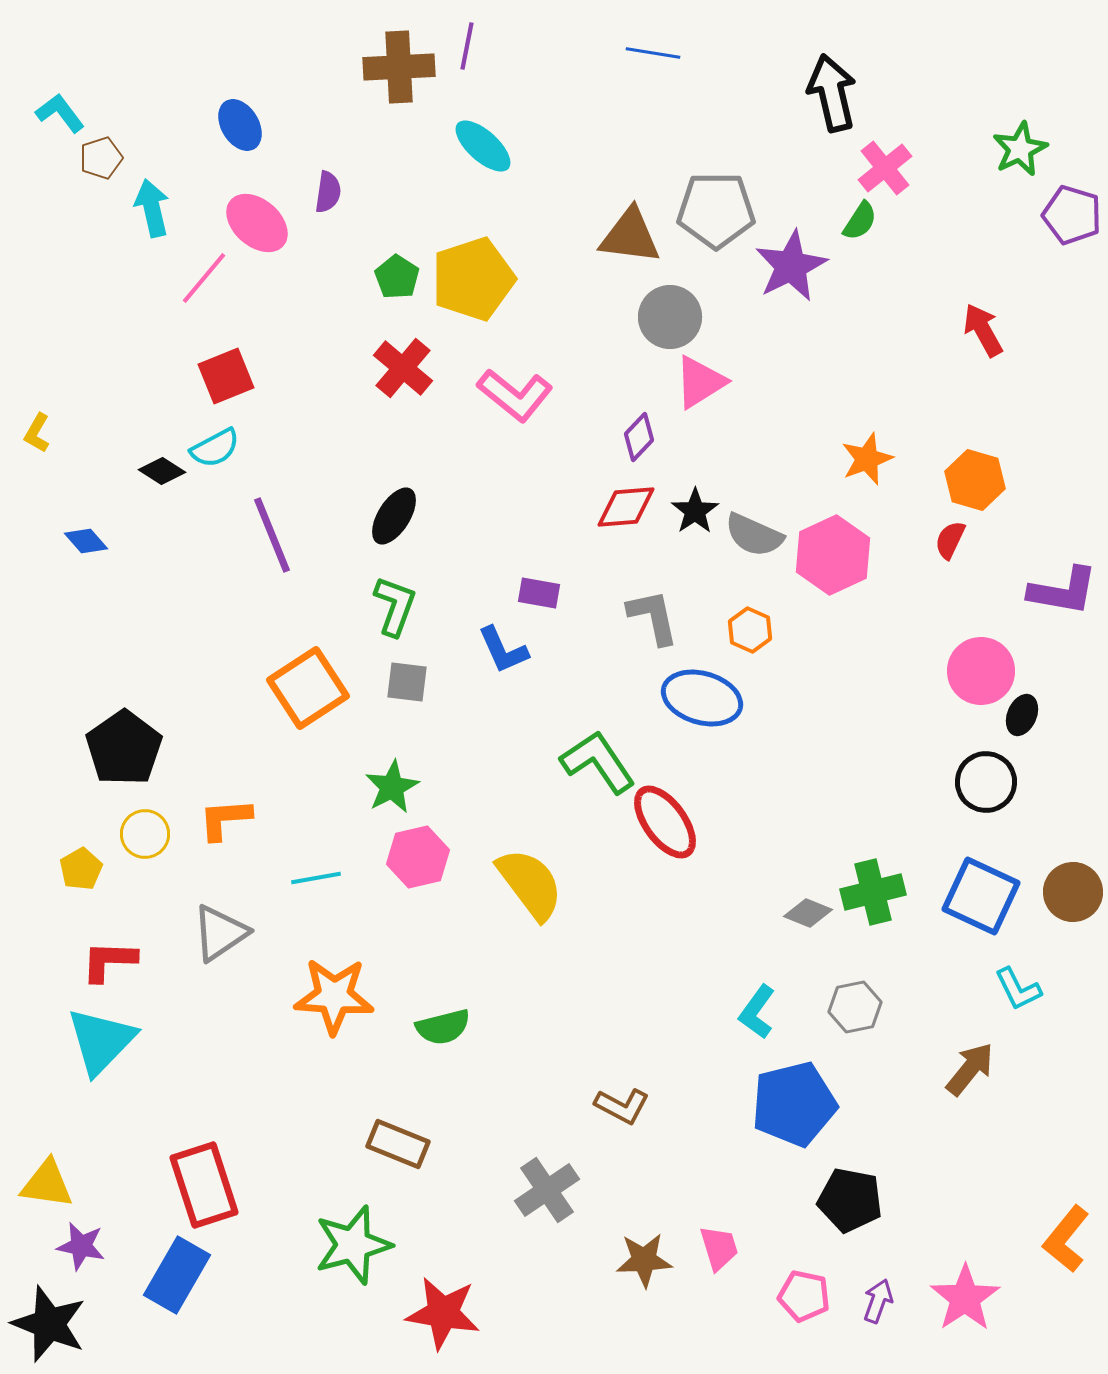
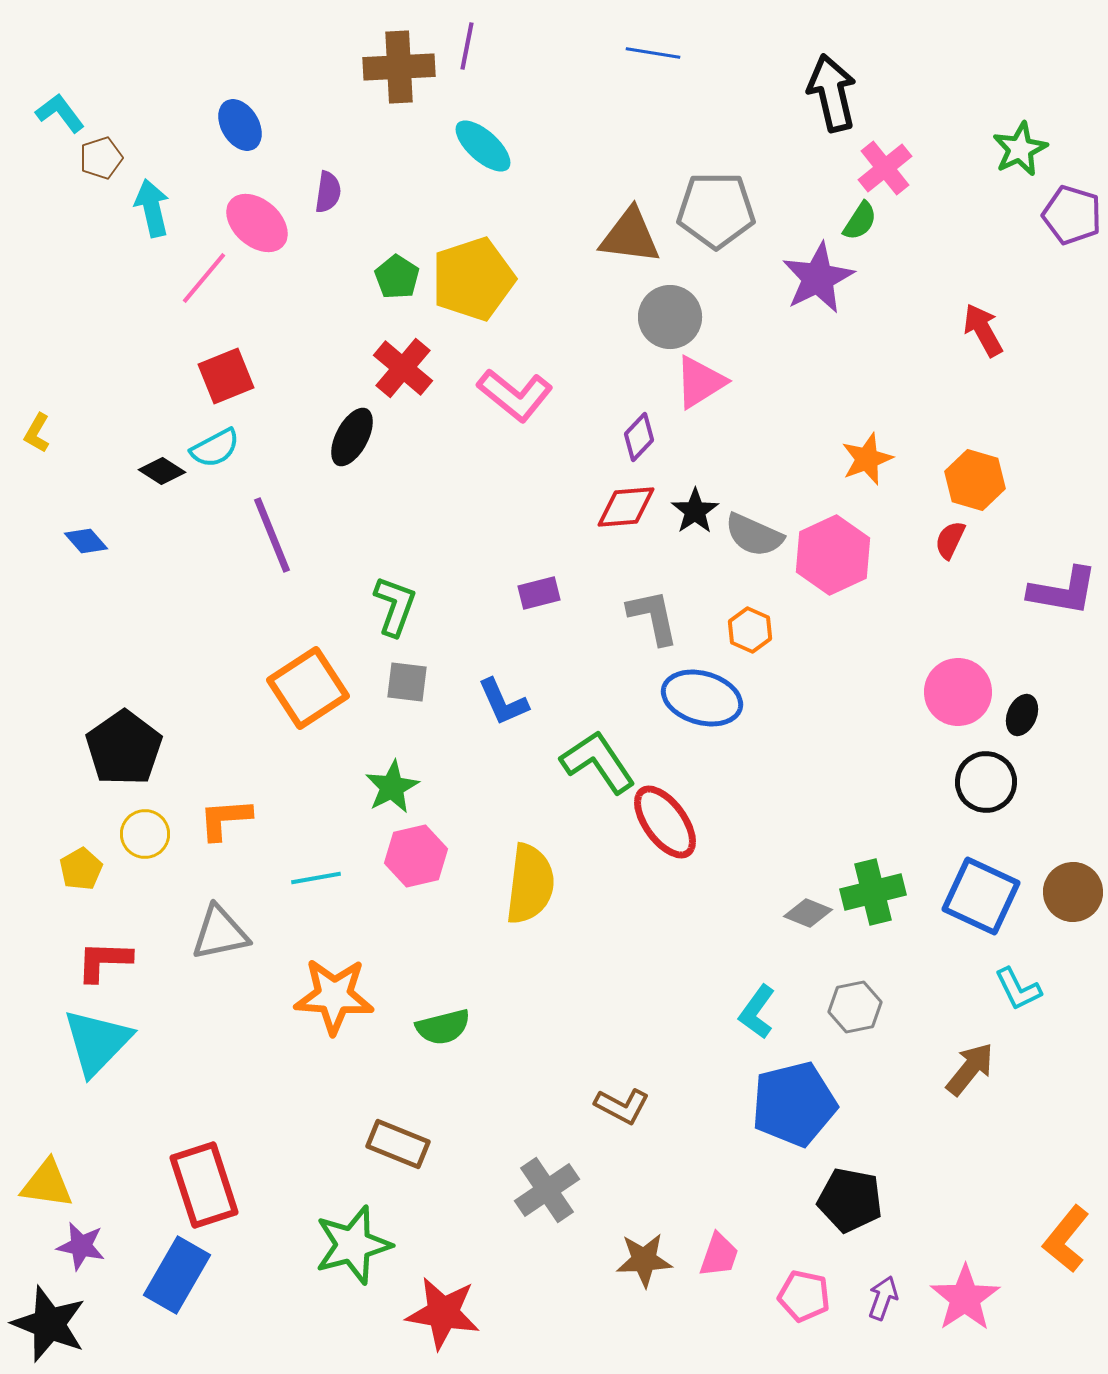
purple star at (791, 266): moved 27 px right, 12 px down
black ellipse at (394, 516): moved 42 px left, 79 px up; rotated 4 degrees counterclockwise
purple rectangle at (539, 593): rotated 24 degrees counterclockwise
blue L-shape at (503, 650): moved 52 px down
pink circle at (981, 671): moved 23 px left, 21 px down
pink hexagon at (418, 857): moved 2 px left, 1 px up
yellow semicircle at (530, 884): rotated 44 degrees clockwise
gray triangle at (220, 933): rotated 22 degrees clockwise
red L-shape at (109, 961): moved 5 px left
cyan triangle at (101, 1041): moved 4 px left, 1 px down
pink trapezoid at (719, 1248): moved 7 px down; rotated 36 degrees clockwise
purple arrow at (878, 1301): moved 5 px right, 3 px up
